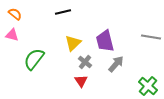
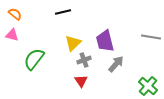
gray cross: moved 1 px left, 2 px up; rotated 32 degrees clockwise
